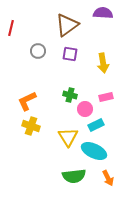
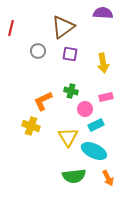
brown triangle: moved 4 px left, 2 px down
green cross: moved 1 px right, 4 px up
orange L-shape: moved 16 px right
